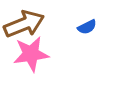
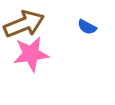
blue semicircle: rotated 54 degrees clockwise
